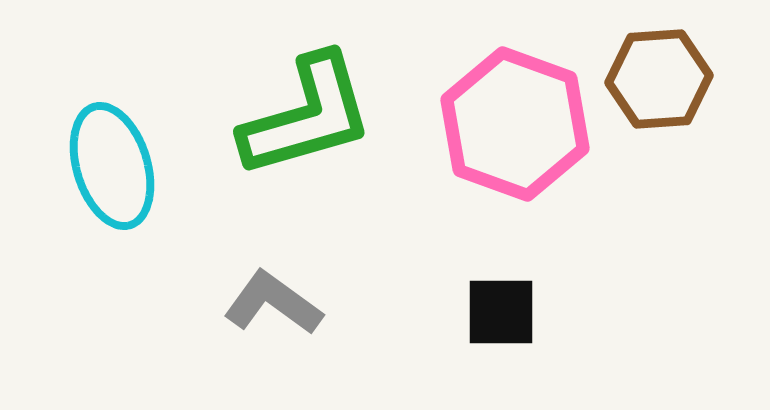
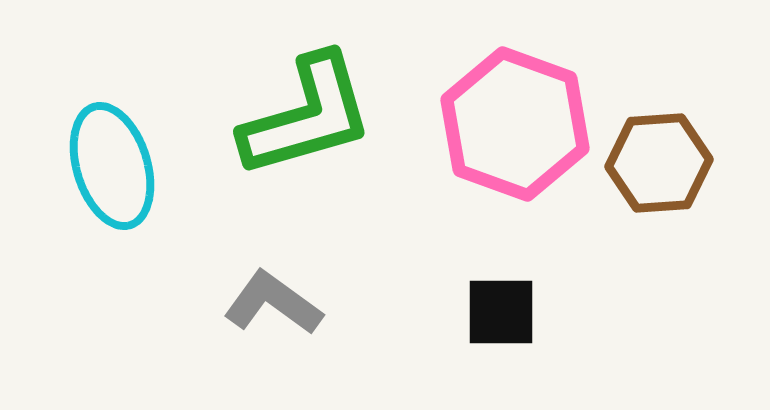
brown hexagon: moved 84 px down
